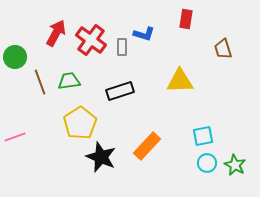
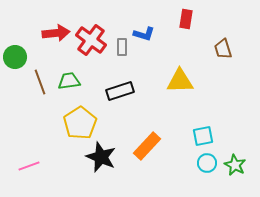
red arrow: rotated 56 degrees clockwise
pink line: moved 14 px right, 29 px down
